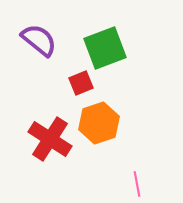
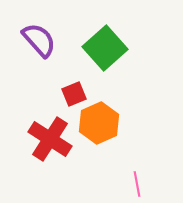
purple semicircle: rotated 9 degrees clockwise
green square: rotated 21 degrees counterclockwise
red square: moved 7 px left, 11 px down
orange hexagon: rotated 6 degrees counterclockwise
